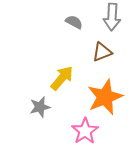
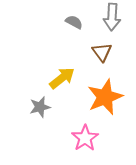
brown triangle: rotated 45 degrees counterclockwise
yellow arrow: rotated 12 degrees clockwise
pink star: moved 7 px down
